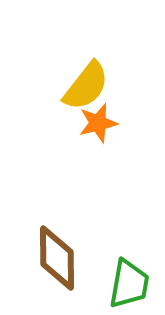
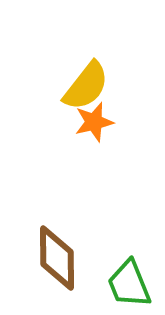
orange star: moved 4 px left, 1 px up
green trapezoid: rotated 148 degrees clockwise
